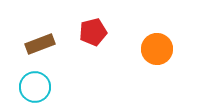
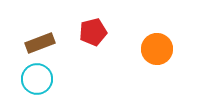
brown rectangle: moved 1 px up
cyan circle: moved 2 px right, 8 px up
